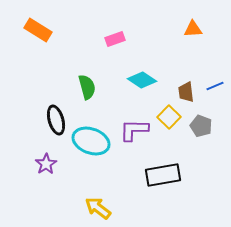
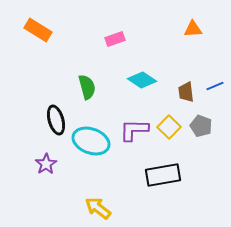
yellow square: moved 10 px down
